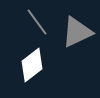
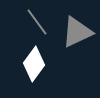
white diamond: moved 2 px right, 1 px up; rotated 16 degrees counterclockwise
